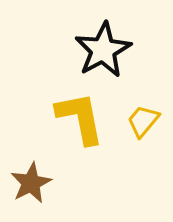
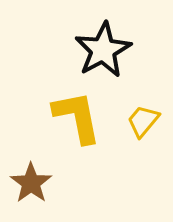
yellow L-shape: moved 3 px left, 1 px up
brown star: rotated 9 degrees counterclockwise
